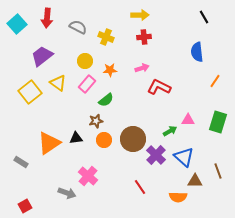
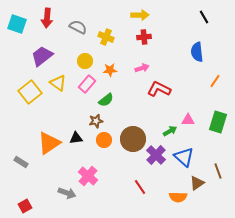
cyan square: rotated 30 degrees counterclockwise
red L-shape: moved 2 px down
brown triangle: moved 2 px right, 2 px down; rotated 35 degrees counterclockwise
